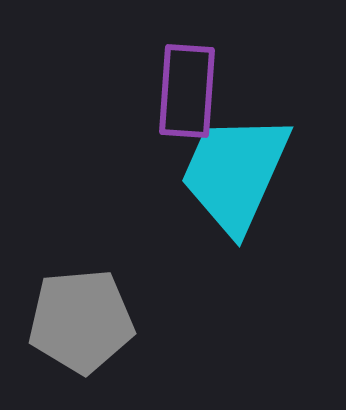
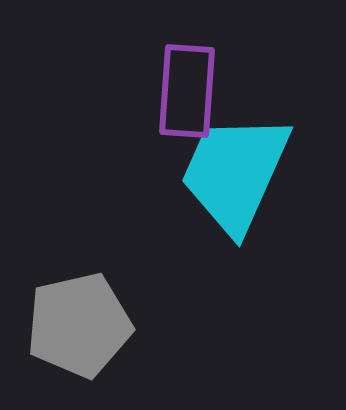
gray pentagon: moved 2 px left, 4 px down; rotated 8 degrees counterclockwise
